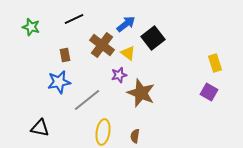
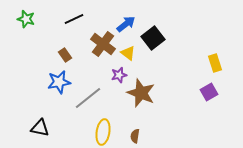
green star: moved 5 px left, 8 px up
brown cross: moved 1 px right, 1 px up
brown rectangle: rotated 24 degrees counterclockwise
purple square: rotated 30 degrees clockwise
gray line: moved 1 px right, 2 px up
